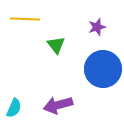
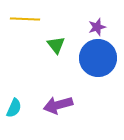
blue circle: moved 5 px left, 11 px up
